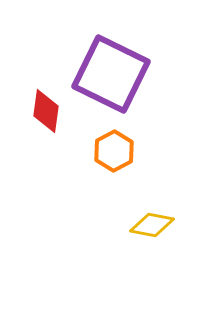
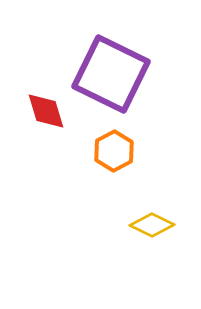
red diamond: rotated 24 degrees counterclockwise
yellow diamond: rotated 15 degrees clockwise
